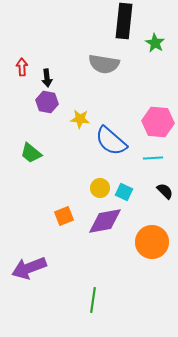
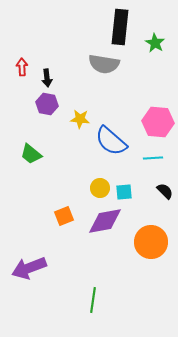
black rectangle: moved 4 px left, 6 px down
purple hexagon: moved 2 px down
green trapezoid: moved 1 px down
cyan square: rotated 30 degrees counterclockwise
orange circle: moved 1 px left
